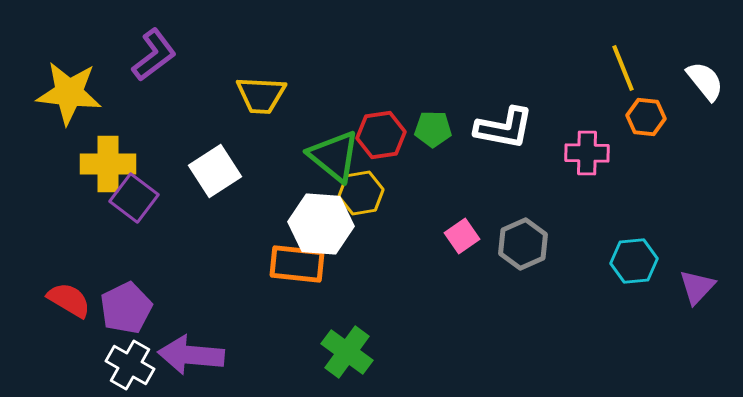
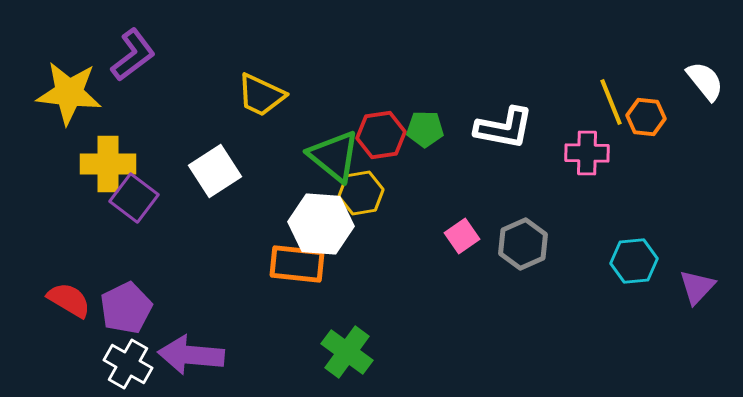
purple L-shape: moved 21 px left
yellow line: moved 12 px left, 34 px down
yellow trapezoid: rotated 22 degrees clockwise
green pentagon: moved 8 px left
white cross: moved 2 px left, 1 px up
